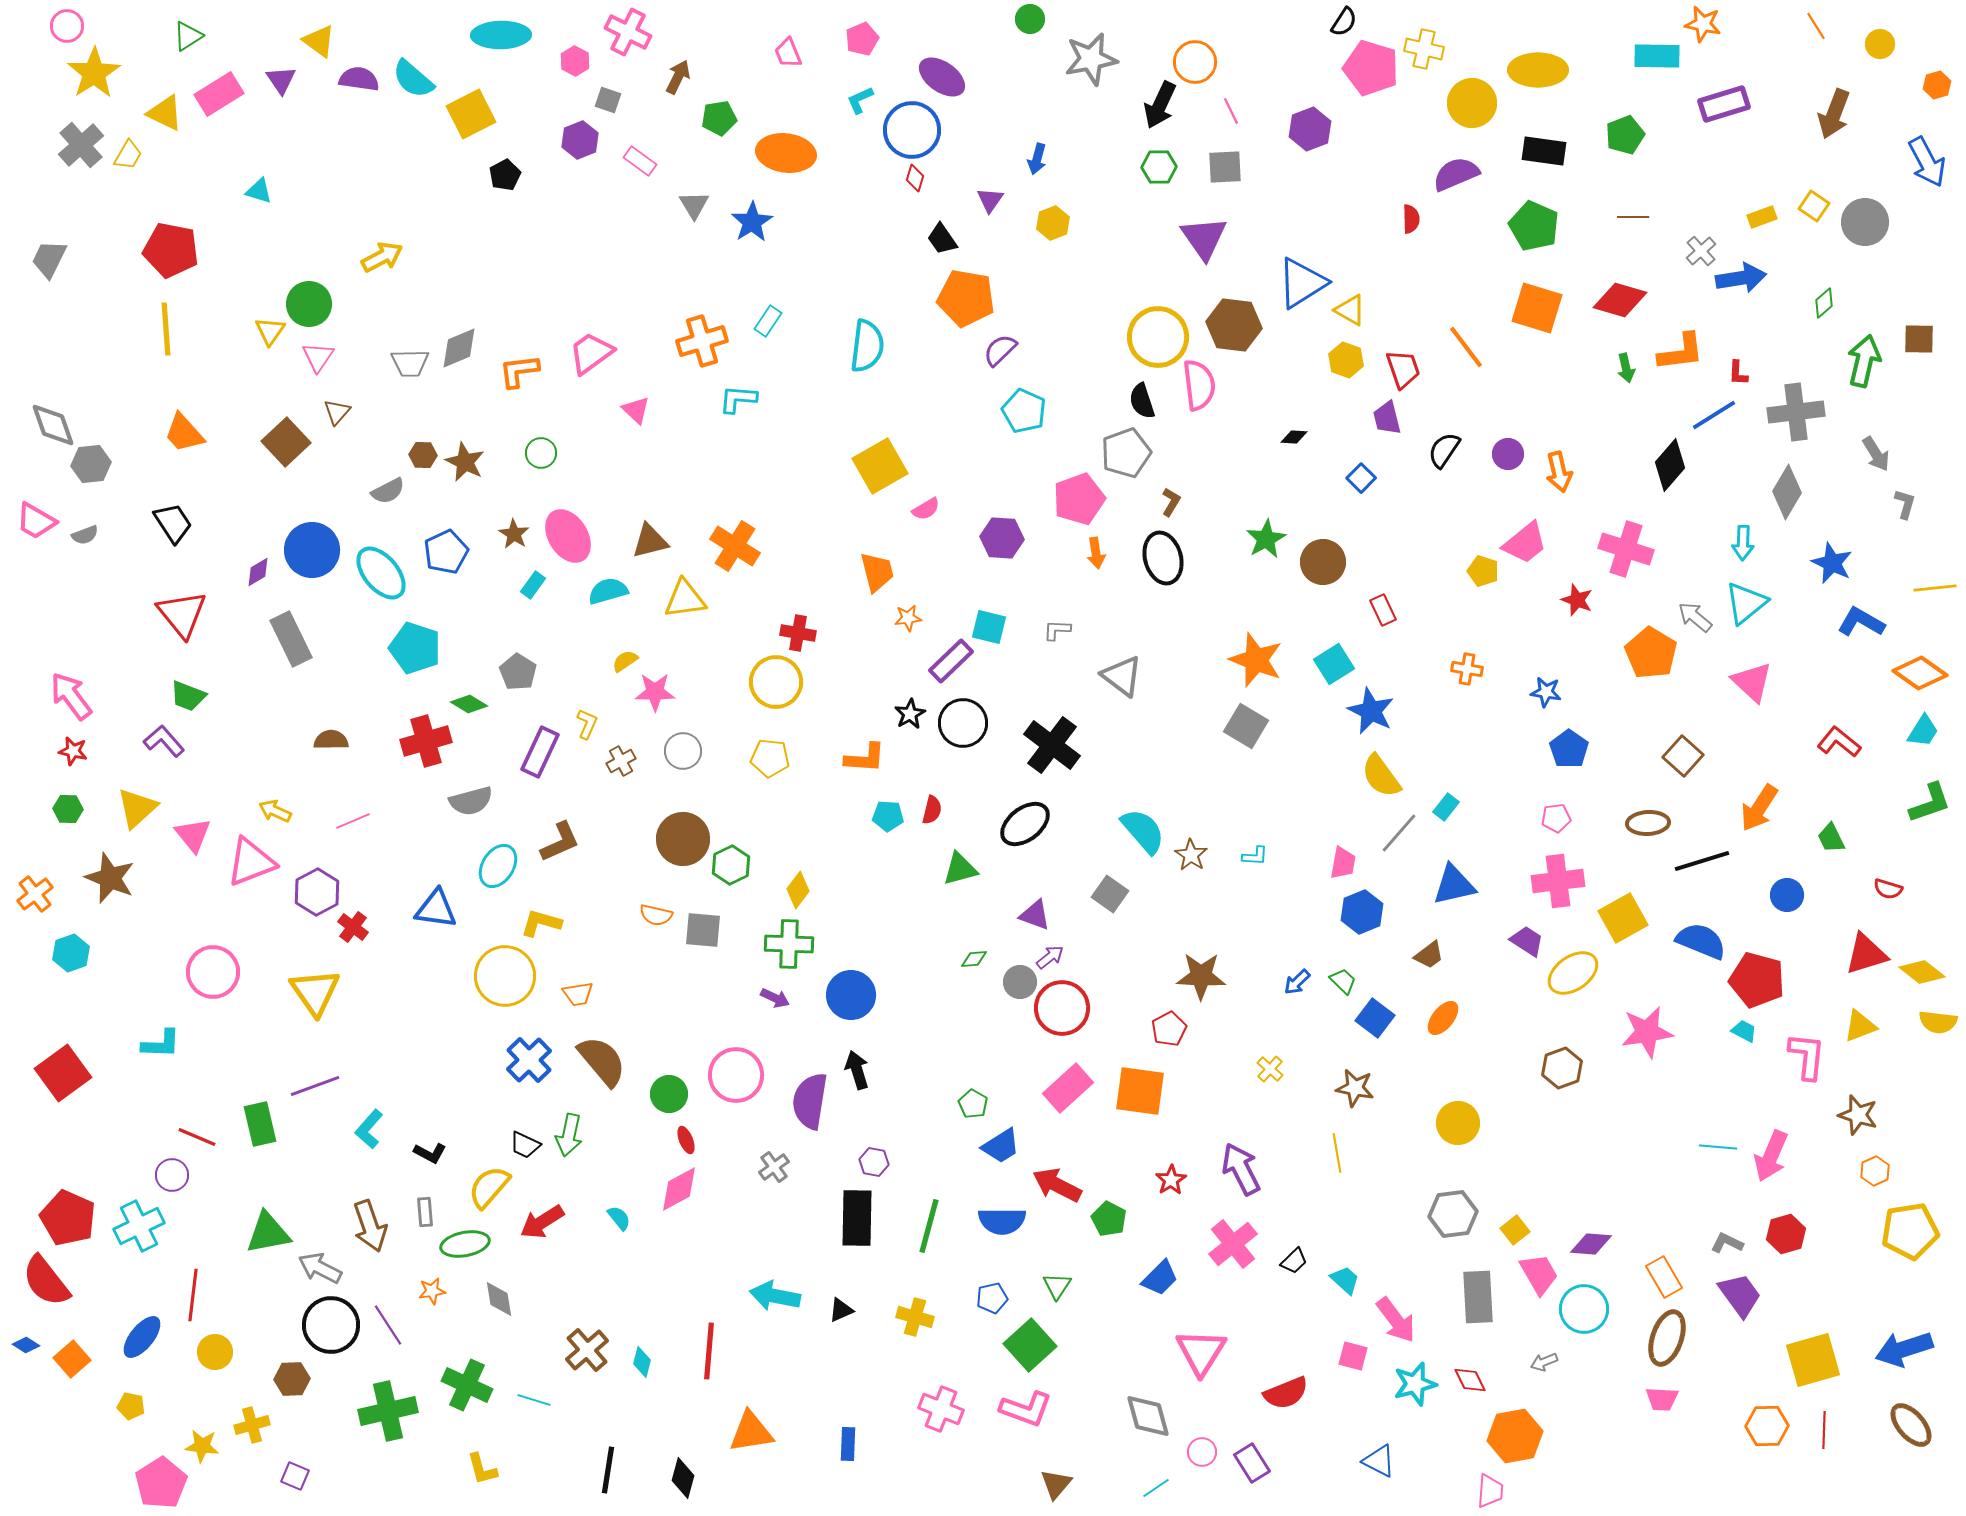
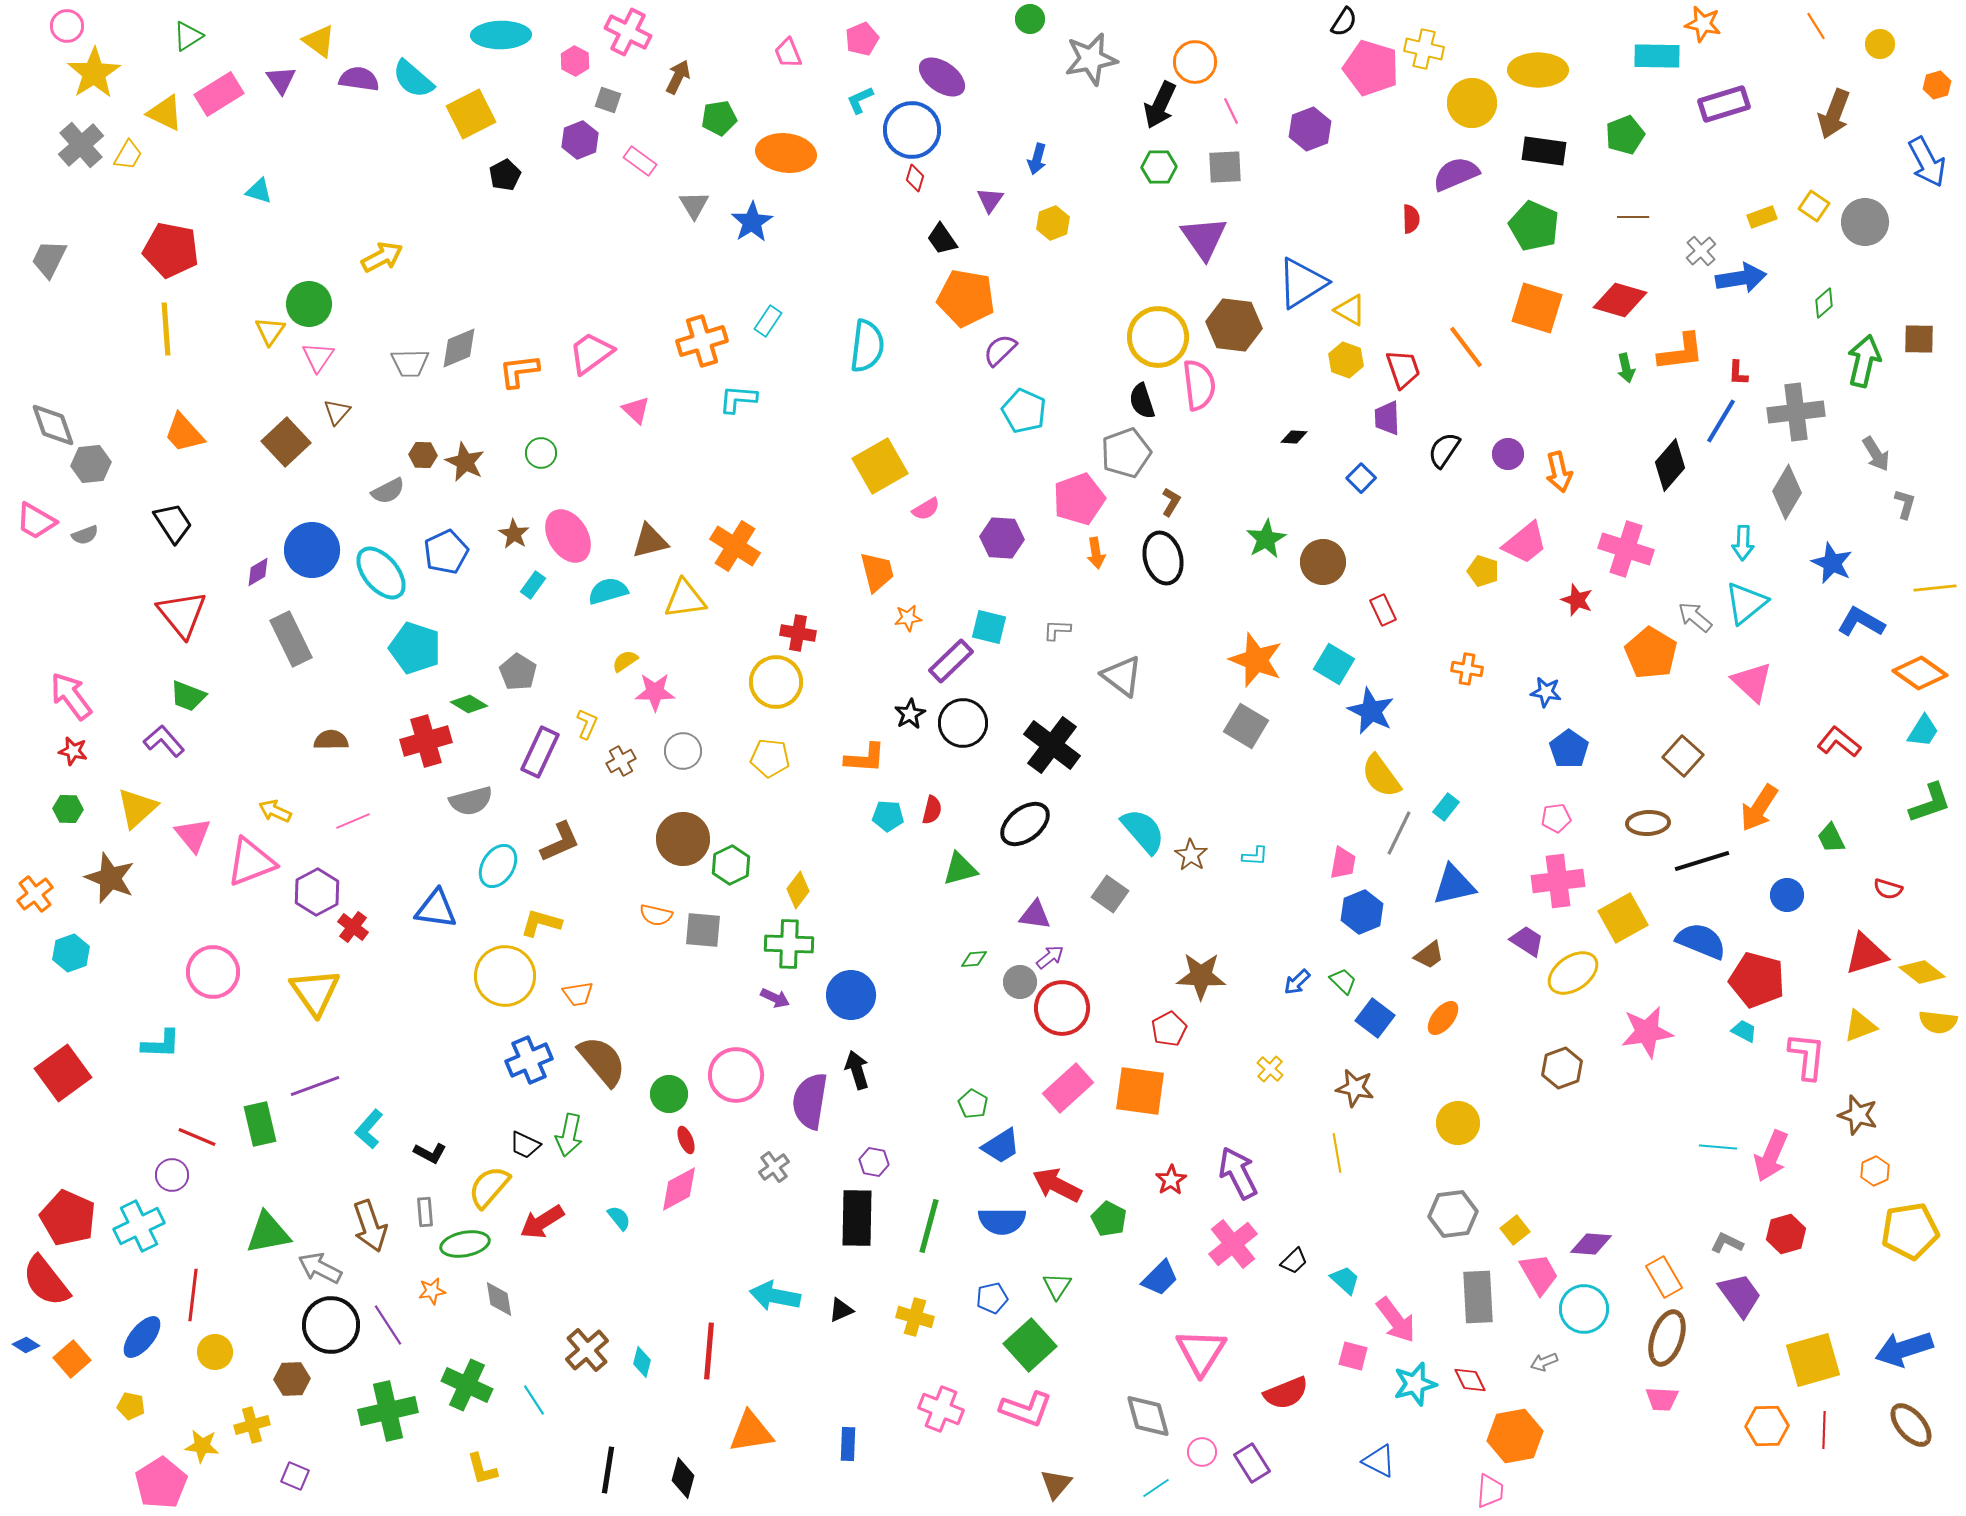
blue line at (1714, 415): moved 7 px right, 6 px down; rotated 27 degrees counterclockwise
purple trapezoid at (1387, 418): rotated 12 degrees clockwise
cyan square at (1334, 664): rotated 27 degrees counterclockwise
gray line at (1399, 833): rotated 15 degrees counterclockwise
purple triangle at (1035, 915): rotated 12 degrees counterclockwise
blue cross at (529, 1060): rotated 21 degrees clockwise
purple arrow at (1241, 1169): moved 3 px left, 4 px down
cyan line at (534, 1400): rotated 40 degrees clockwise
